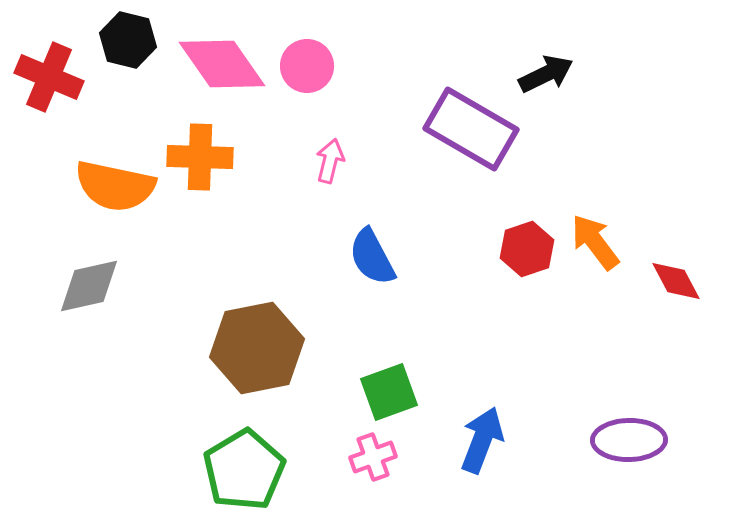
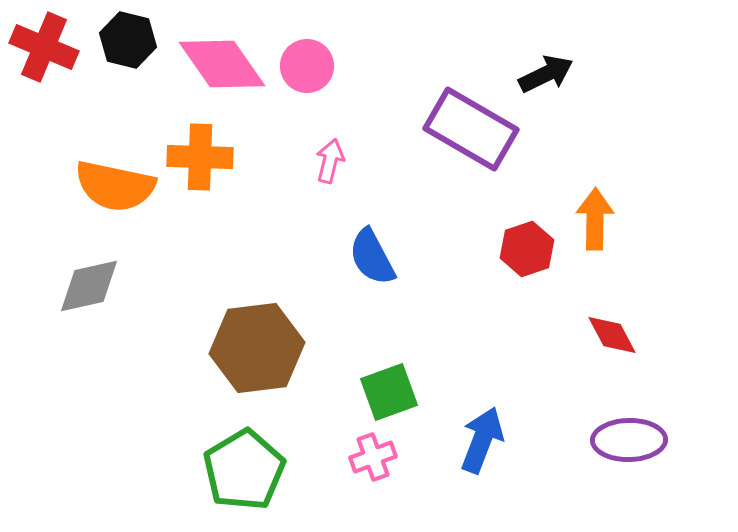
red cross: moved 5 px left, 30 px up
orange arrow: moved 23 px up; rotated 38 degrees clockwise
red diamond: moved 64 px left, 54 px down
brown hexagon: rotated 4 degrees clockwise
